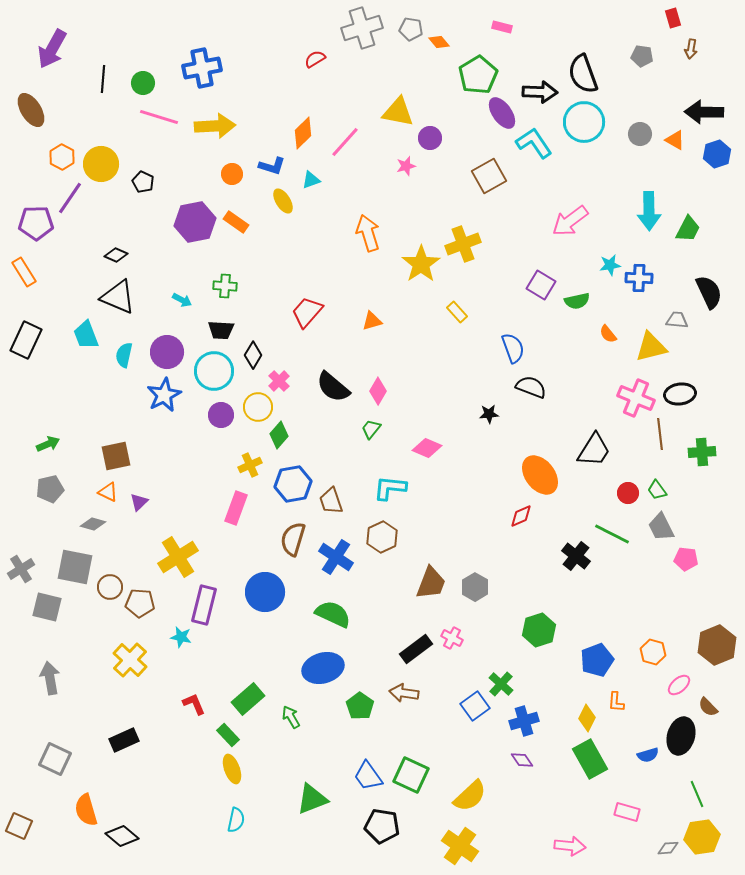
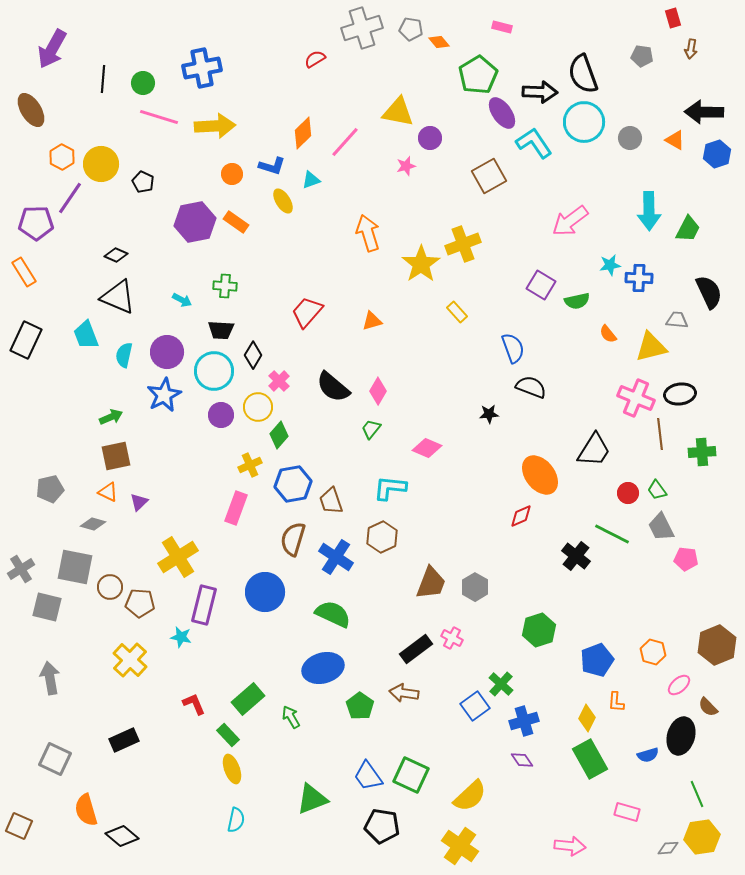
gray circle at (640, 134): moved 10 px left, 4 px down
green arrow at (48, 444): moved 63 px right, 27 px up
